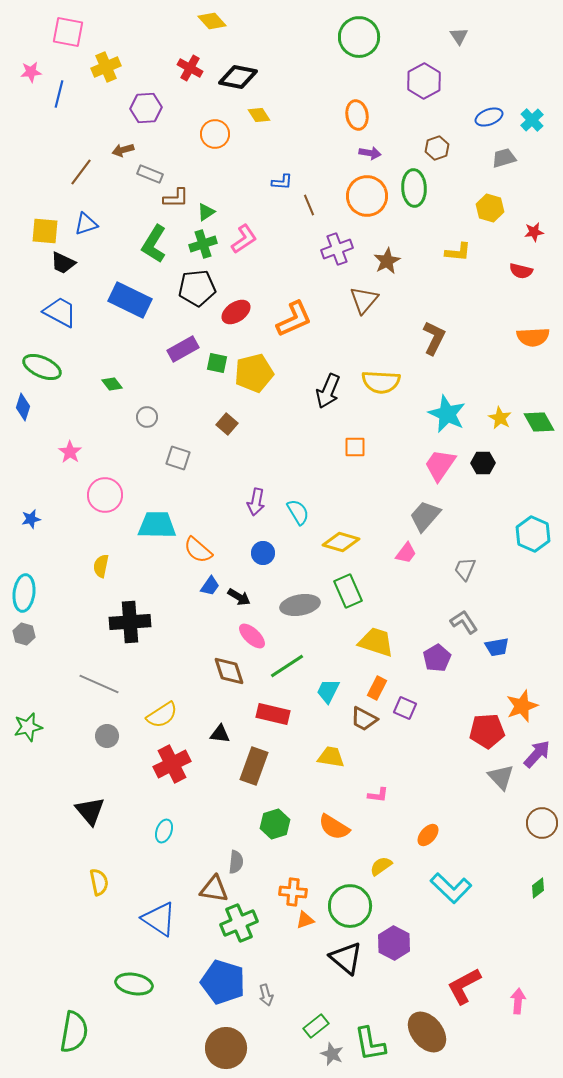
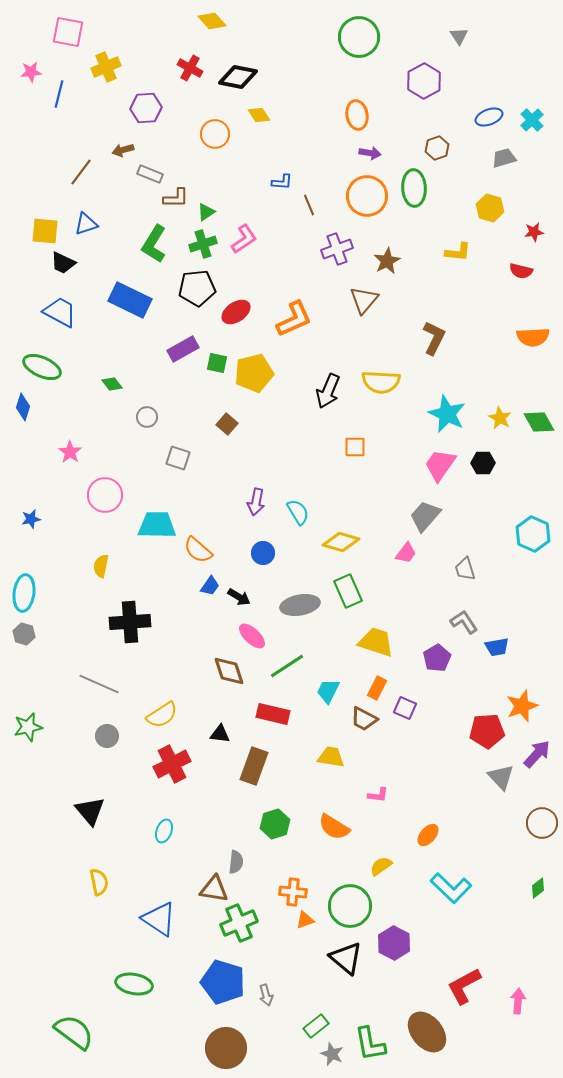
gray trapezoid at (465, 569): rotated 40 degrees counterclockwise
green semicircle at (74, 1032): rotated 63 degrees counterclockwise
